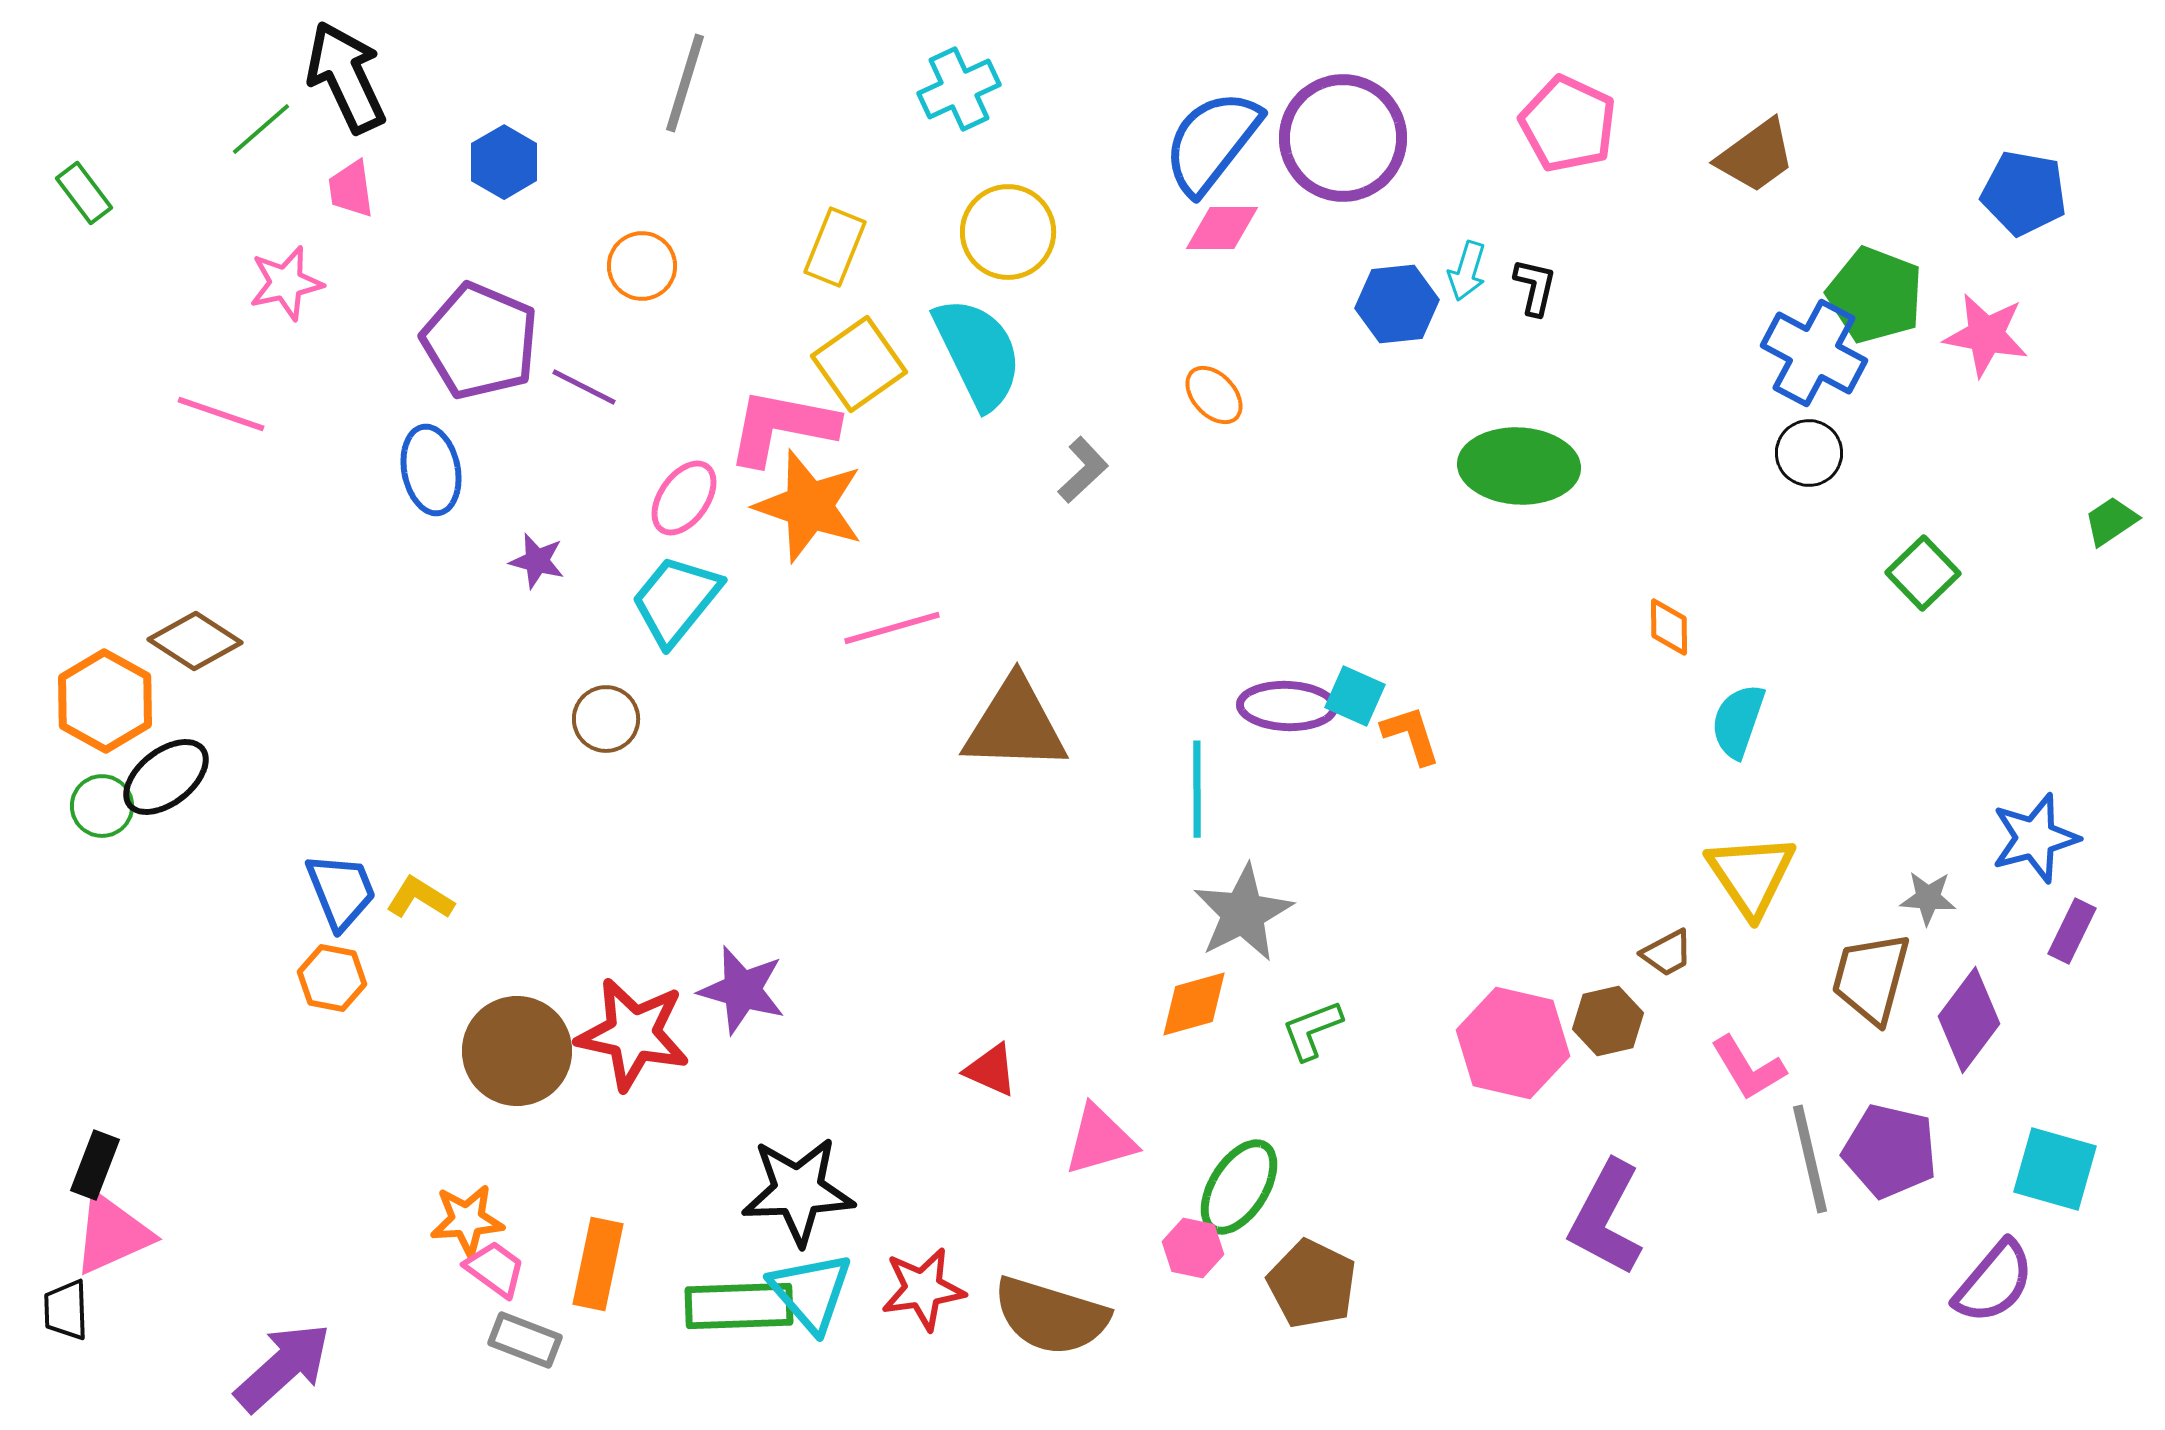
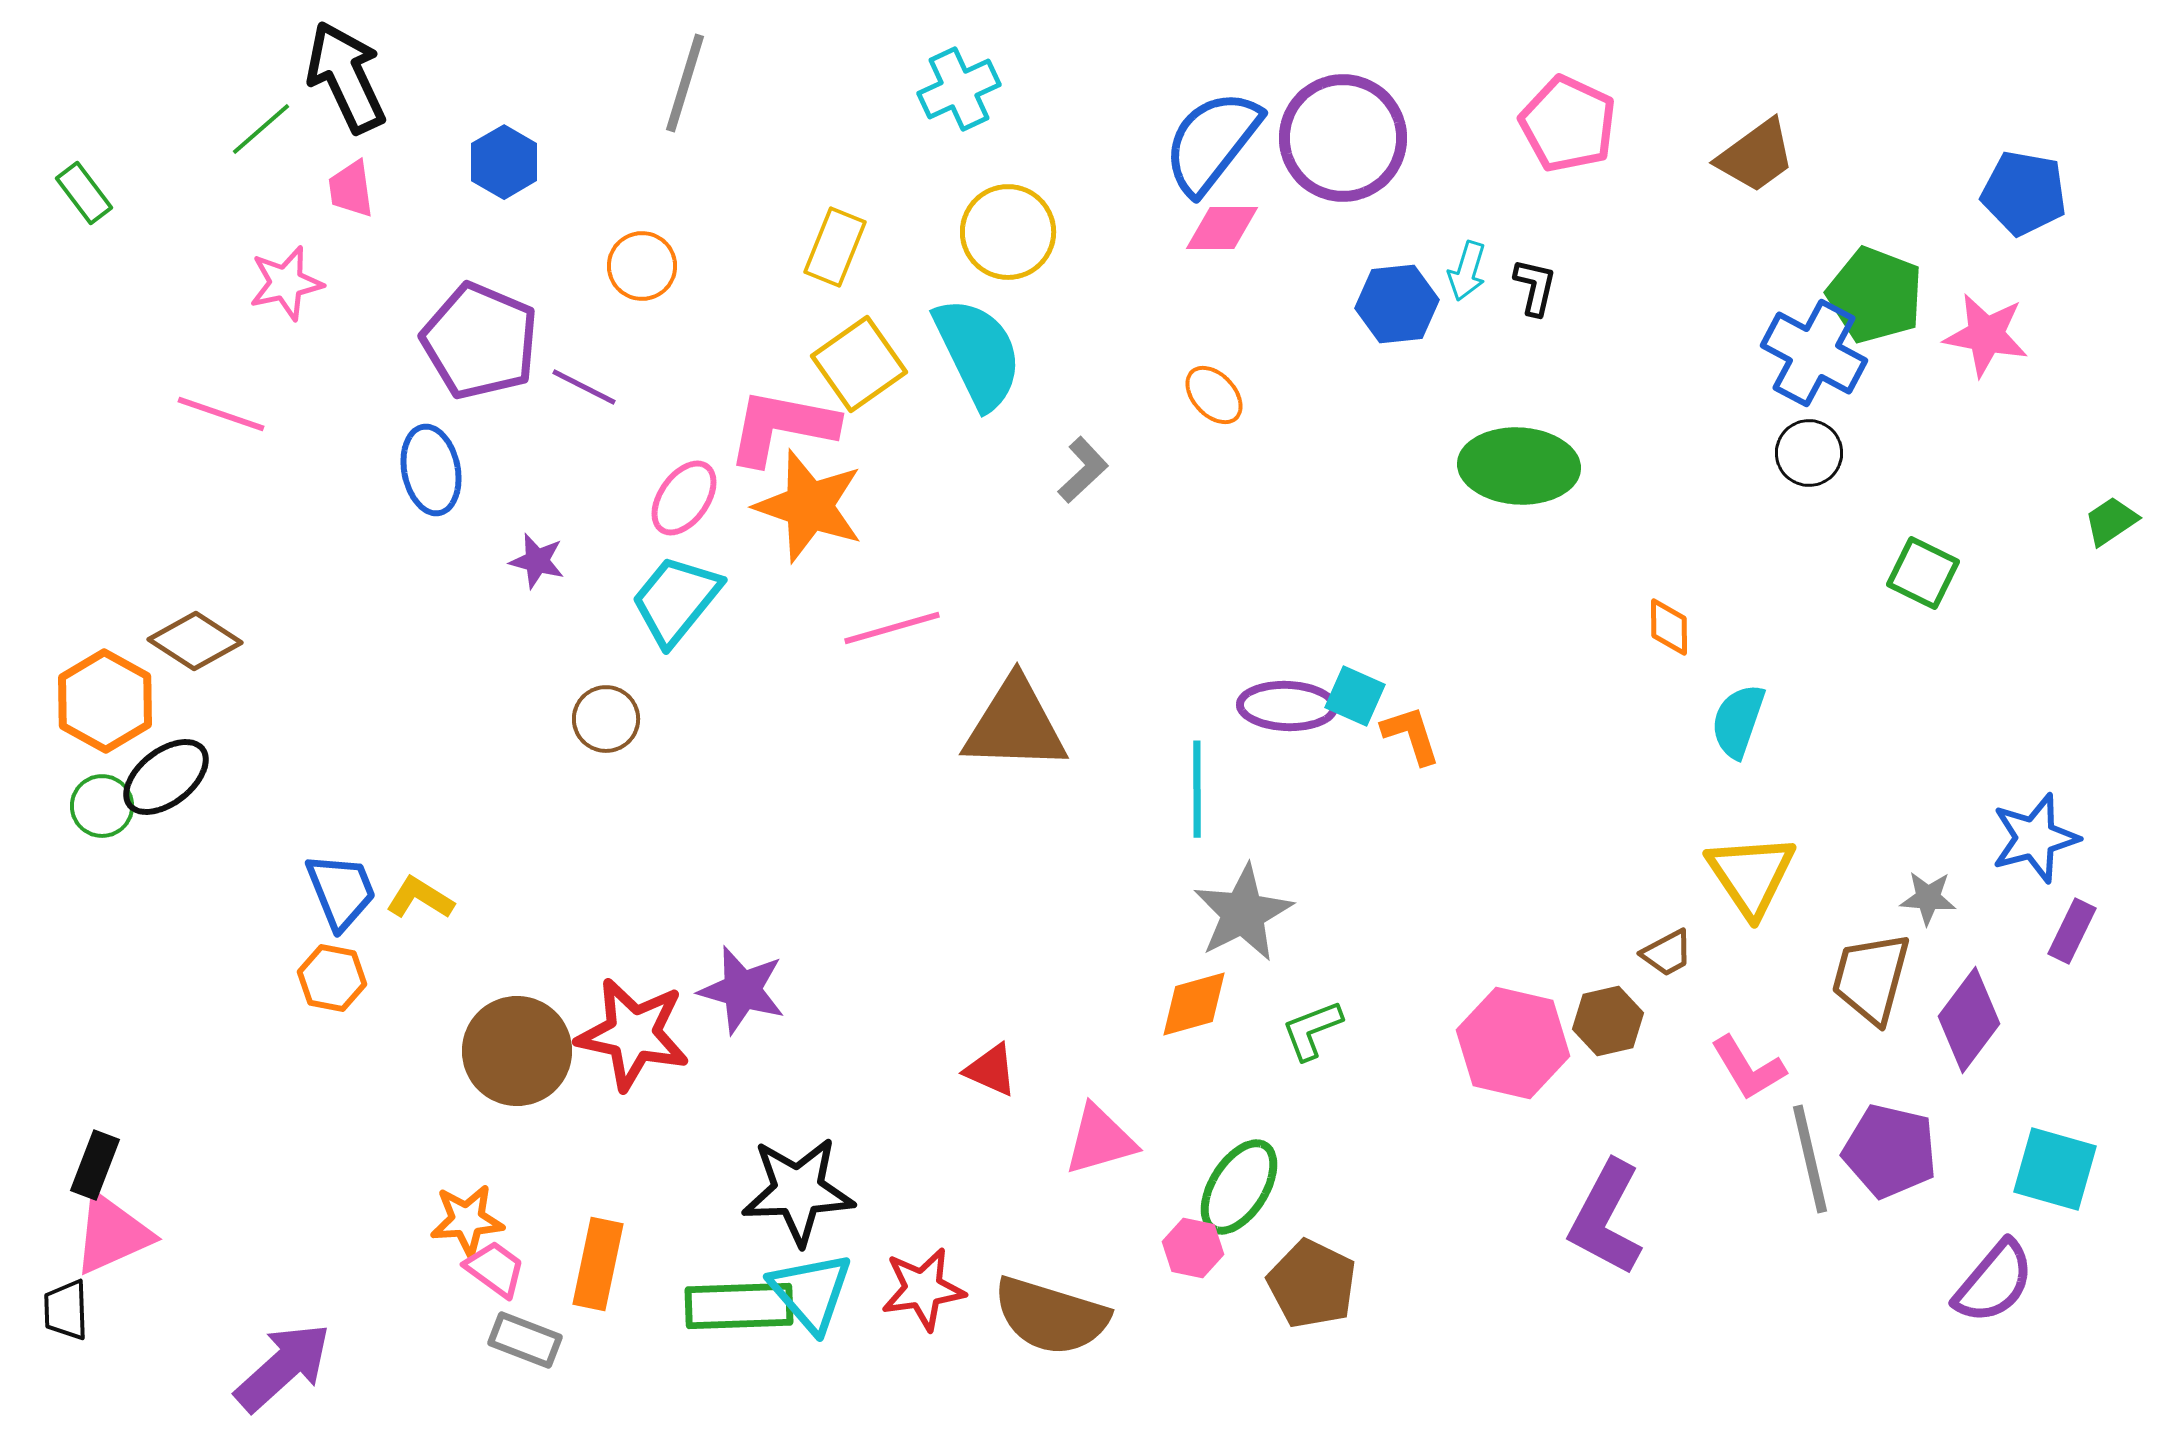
green square at (1923, 573): rotated 20 degrees counterclockwise
